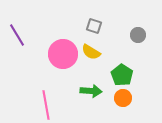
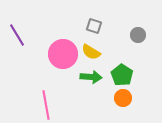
green arrow: moved 14 px up
